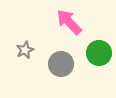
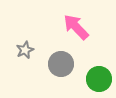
pink arrow: moved 7 px right, 5 px down
green circle: moved 26 px down
